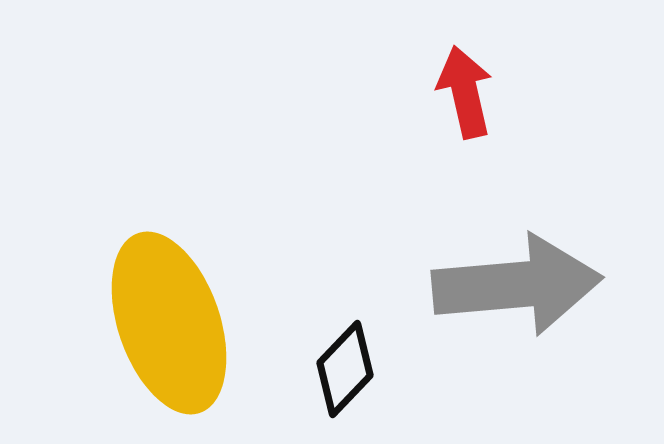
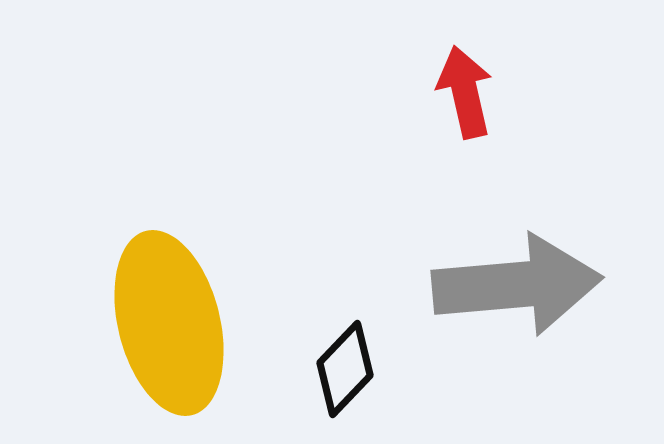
yellow ellipse: rotated 5 degrees clockwise
